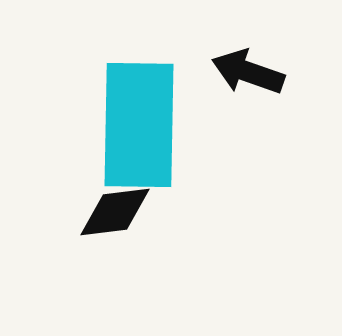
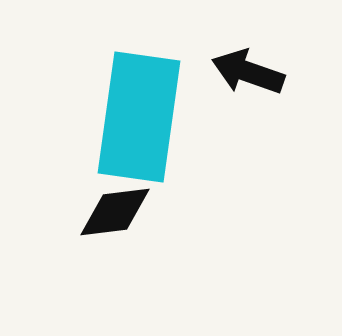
cyan rectangle: moved 8 px up; rotated 7 degrees clockwise
